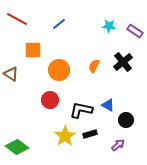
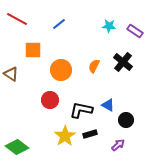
black cross: rotated 12 degrees counterclockwise
orange circle: moved 2 px right
